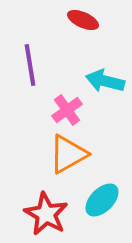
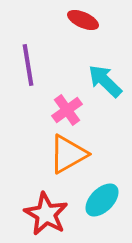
purple line: moved 2 px left
cyan arrow: rotated 30 degrees clockwise
